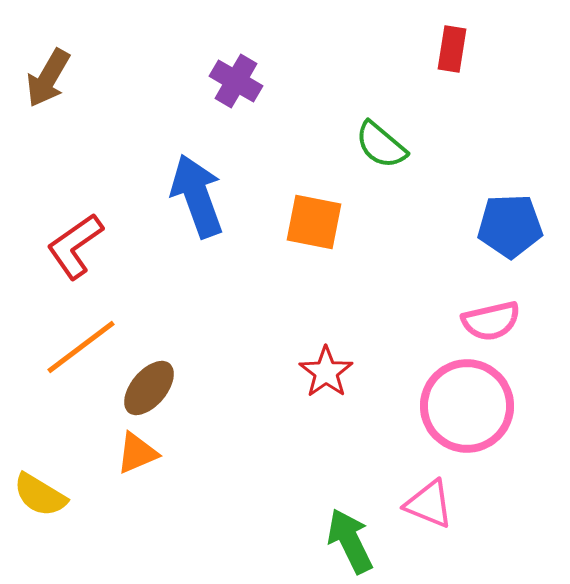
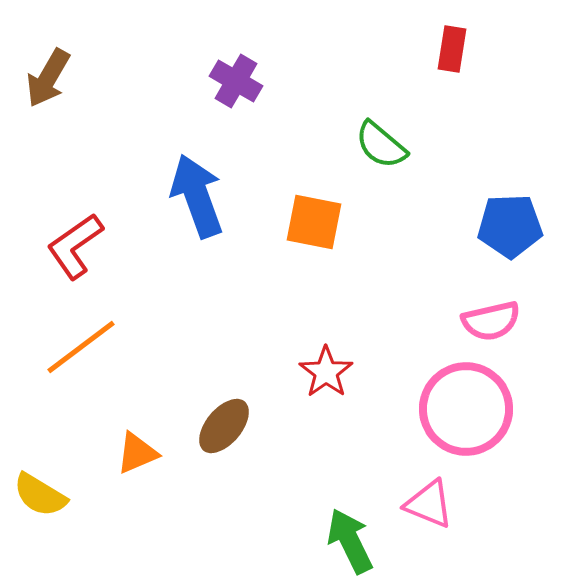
brown ellipse: moved 75 px right, 38 px down
pink circle: moved 1 px left, 3 px down
